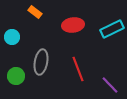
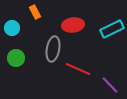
orange rectangle: rotated 24 degrees clockwise
cyan circle: moved 9 px up
gray ellipse: moved 12 px right, 13 px up
red line: rotated 45 degrees counterclockwise
green circle: moved 18 px up
